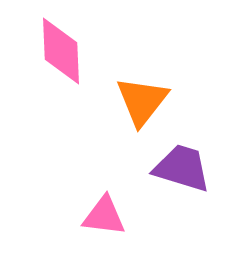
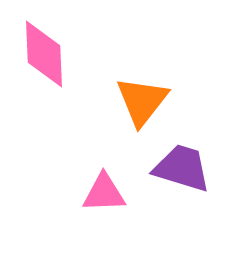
pink diamond: moved 17 px left, 3 px down
pink triangle: moved 23 px up; rotated 9 degrees counterclockwise
